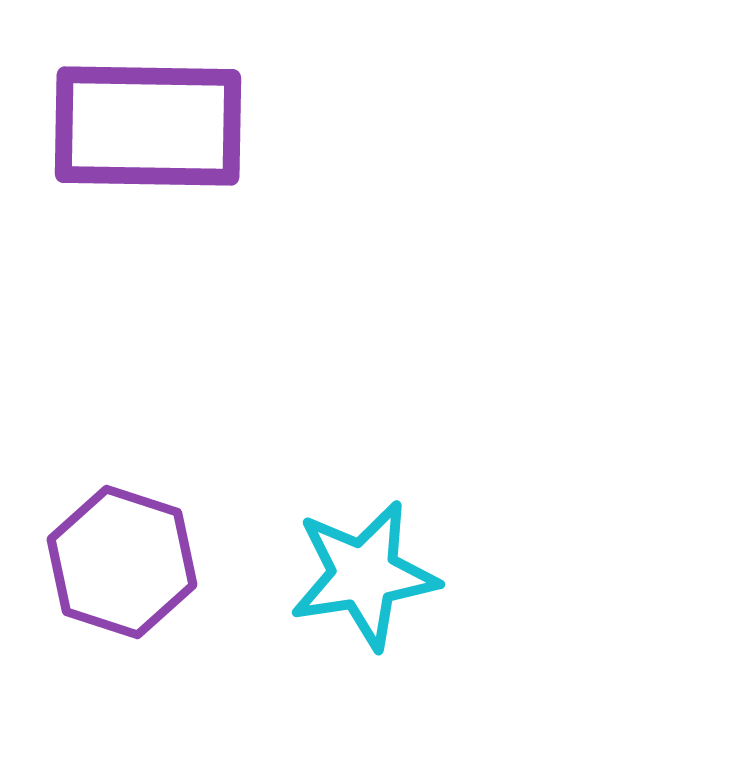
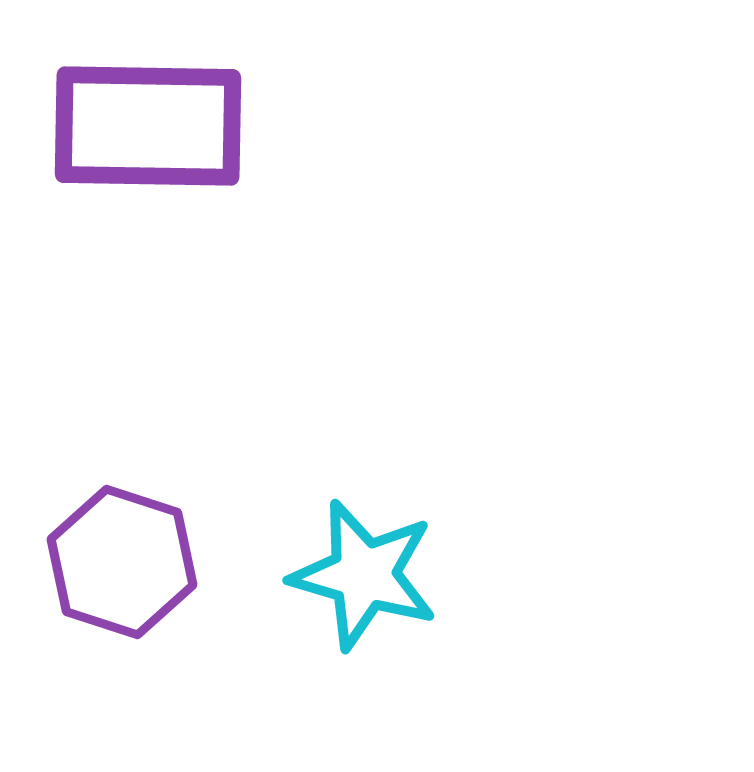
cyan star: rotated 25 degrees clockwise
